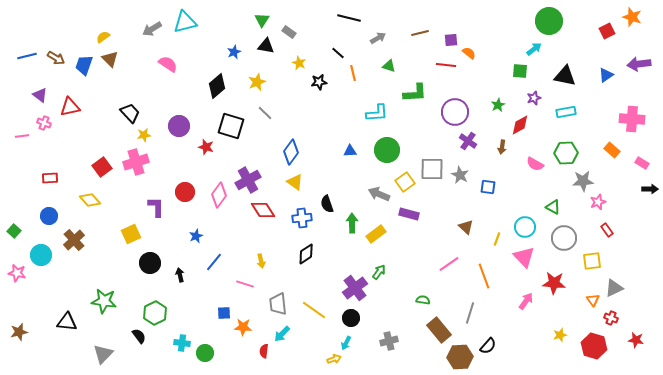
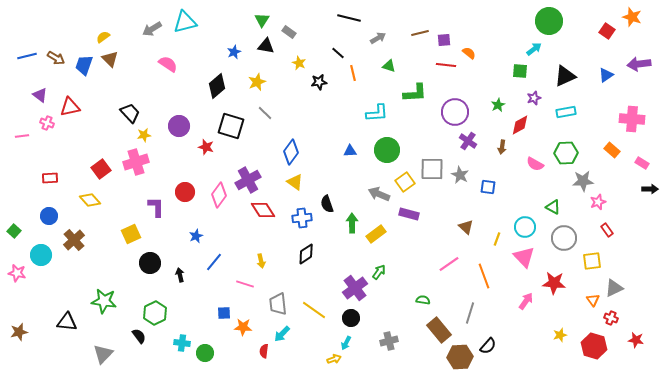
red square at (607, 31): rotated 28 degrees counterclockwise
purple square at (451, 40): moved 7 px left
black triangle at (565, 76): rotated 35 degrees counterclockwise
pink cross at (44, 123): moved 3 px right
red square at (102, 167): moved 1 px left, 2 px down
